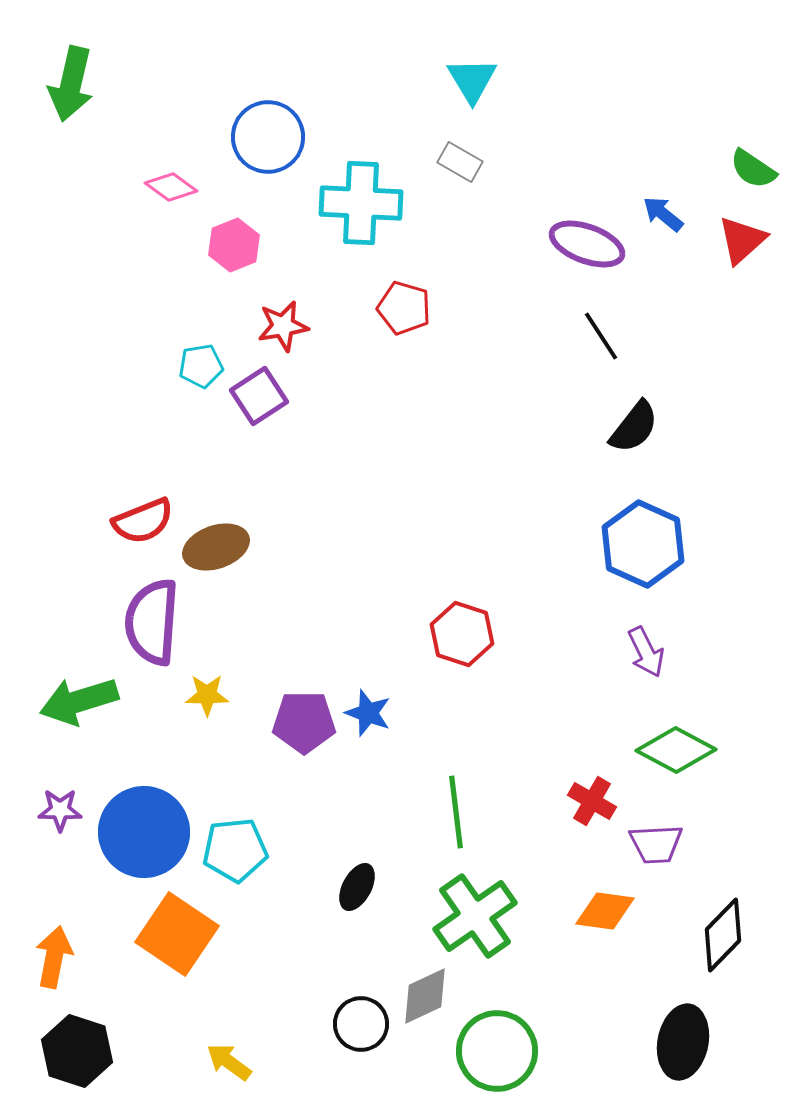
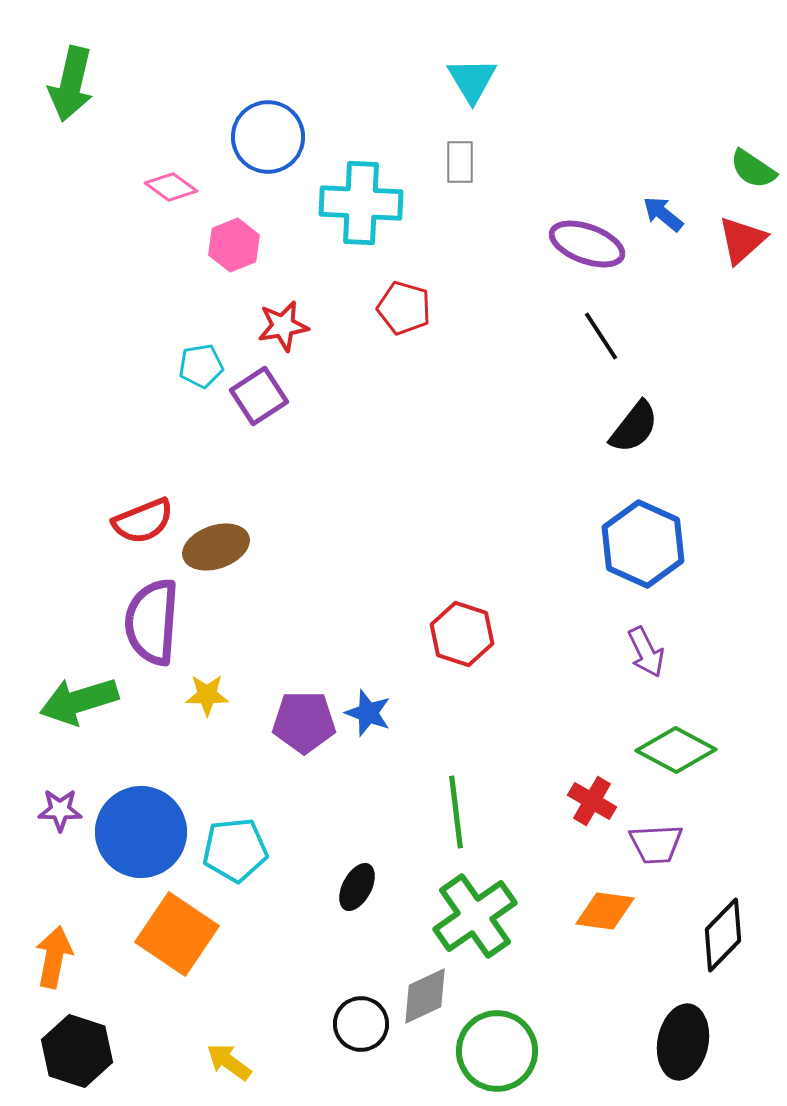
gray rectangle at (460, 162): rotated 60 degrees clockwise
blue circle at (144, 832): moved 3 px left
